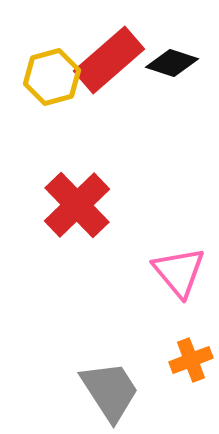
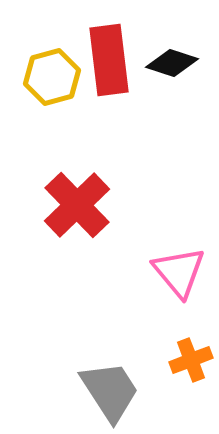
red rectangle: rotated 56 degrees counterclockwise
